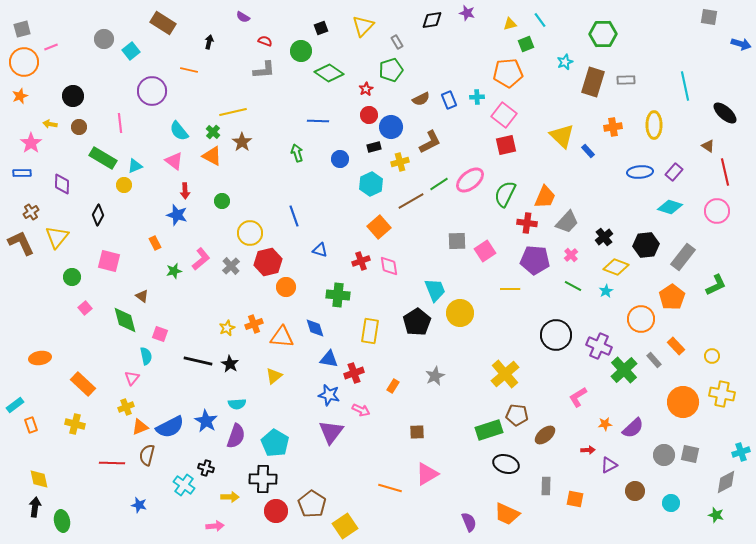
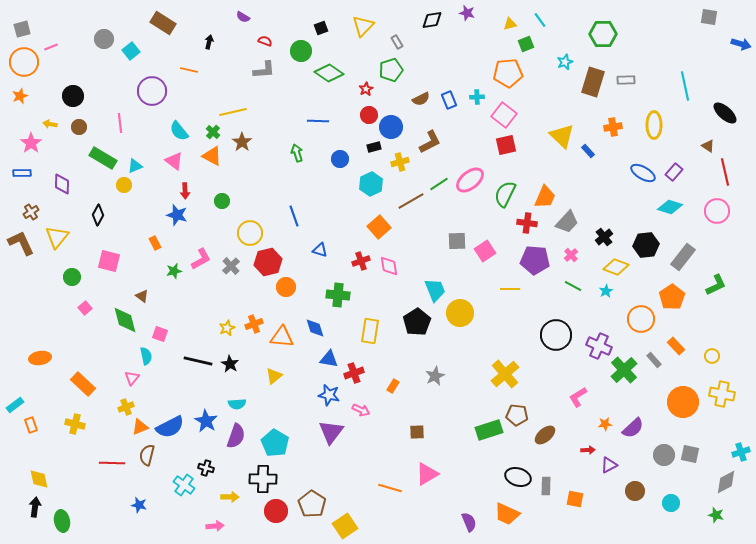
blue ellipse at (640, 172): moved 3 px right, 1 px down; rotated 35 degrees clockwise
pink L-shape at (201, 259): rotated 10 degrees clockwise
black ellipse at (506, 464): moved 12 px right, 13 px down
